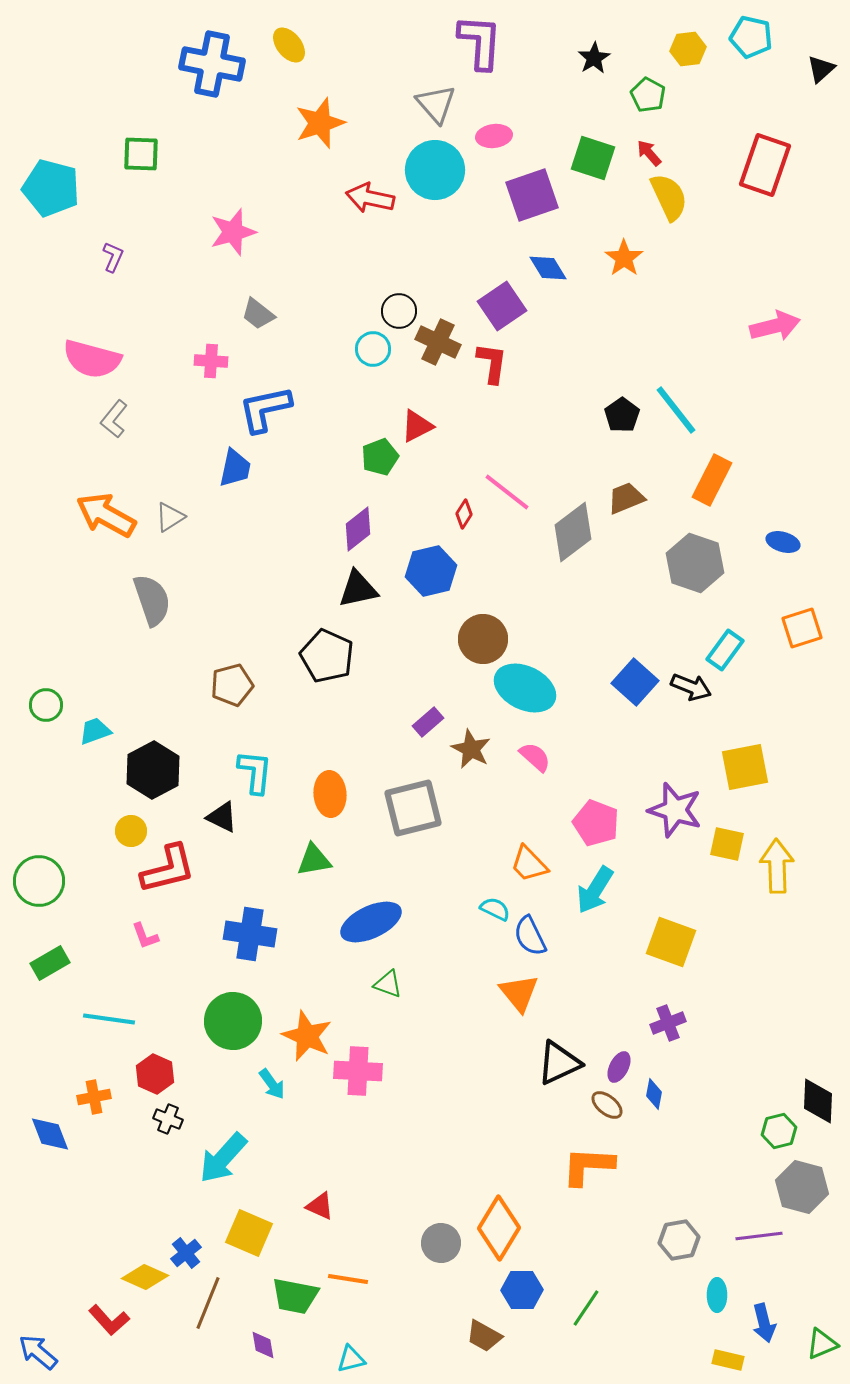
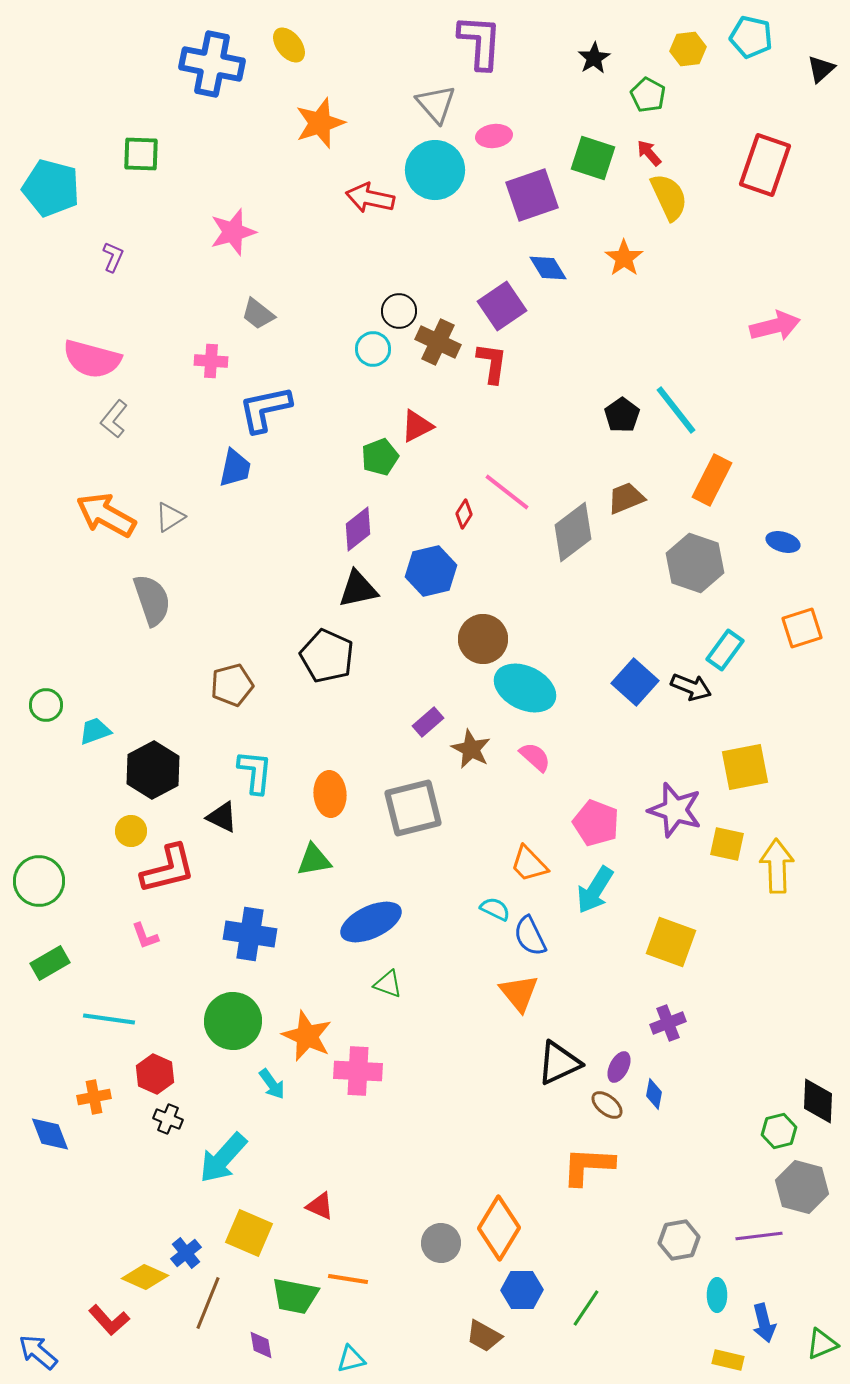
purple diamond at (263, 1345): moved 2 px left
